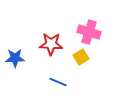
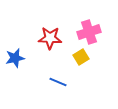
pink cross: rotated 35 degrees counterclockwise
red star: moved 1 px left, 6 px up
blue star: rotated 12 degrees counterclockwise
